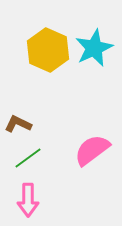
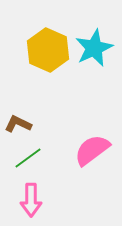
pink arrow: moved 3 px right
